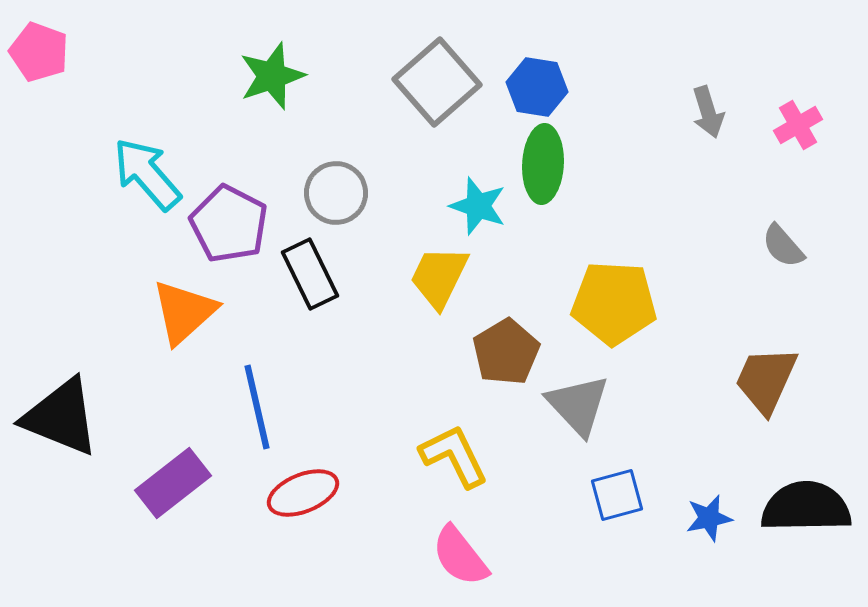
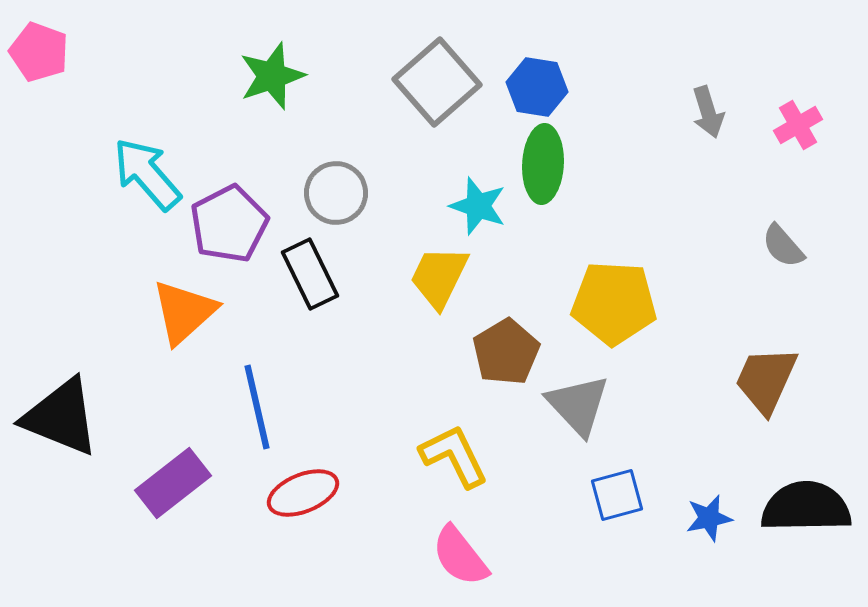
purple pentagon: rotated 18 degrees clockwise
